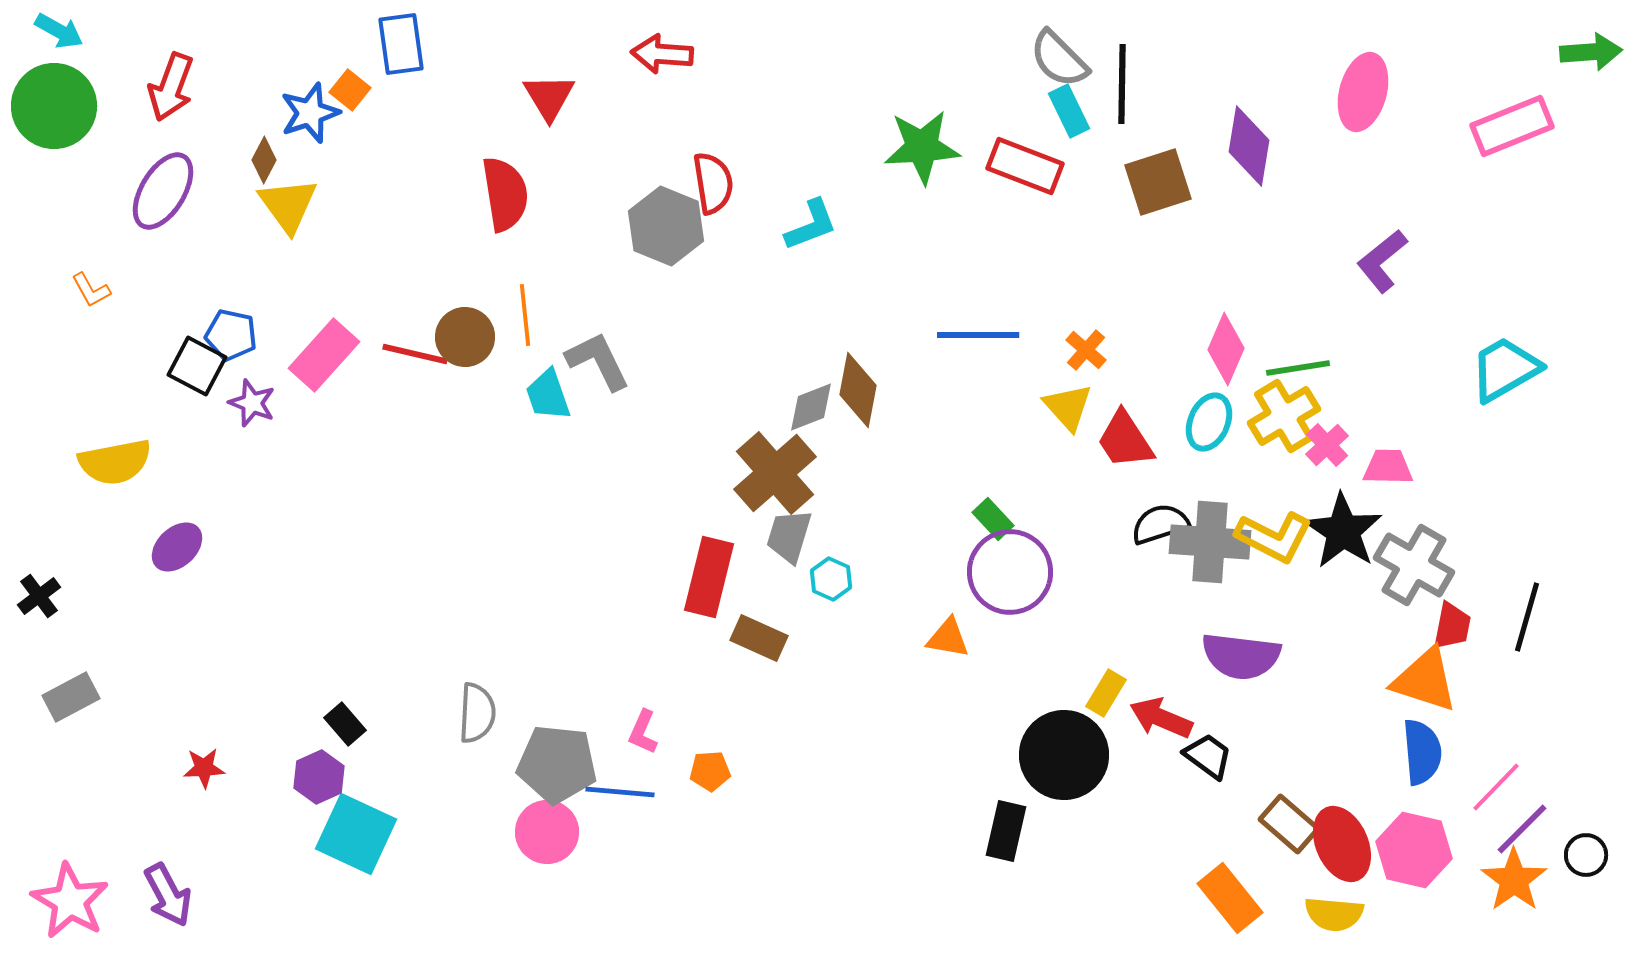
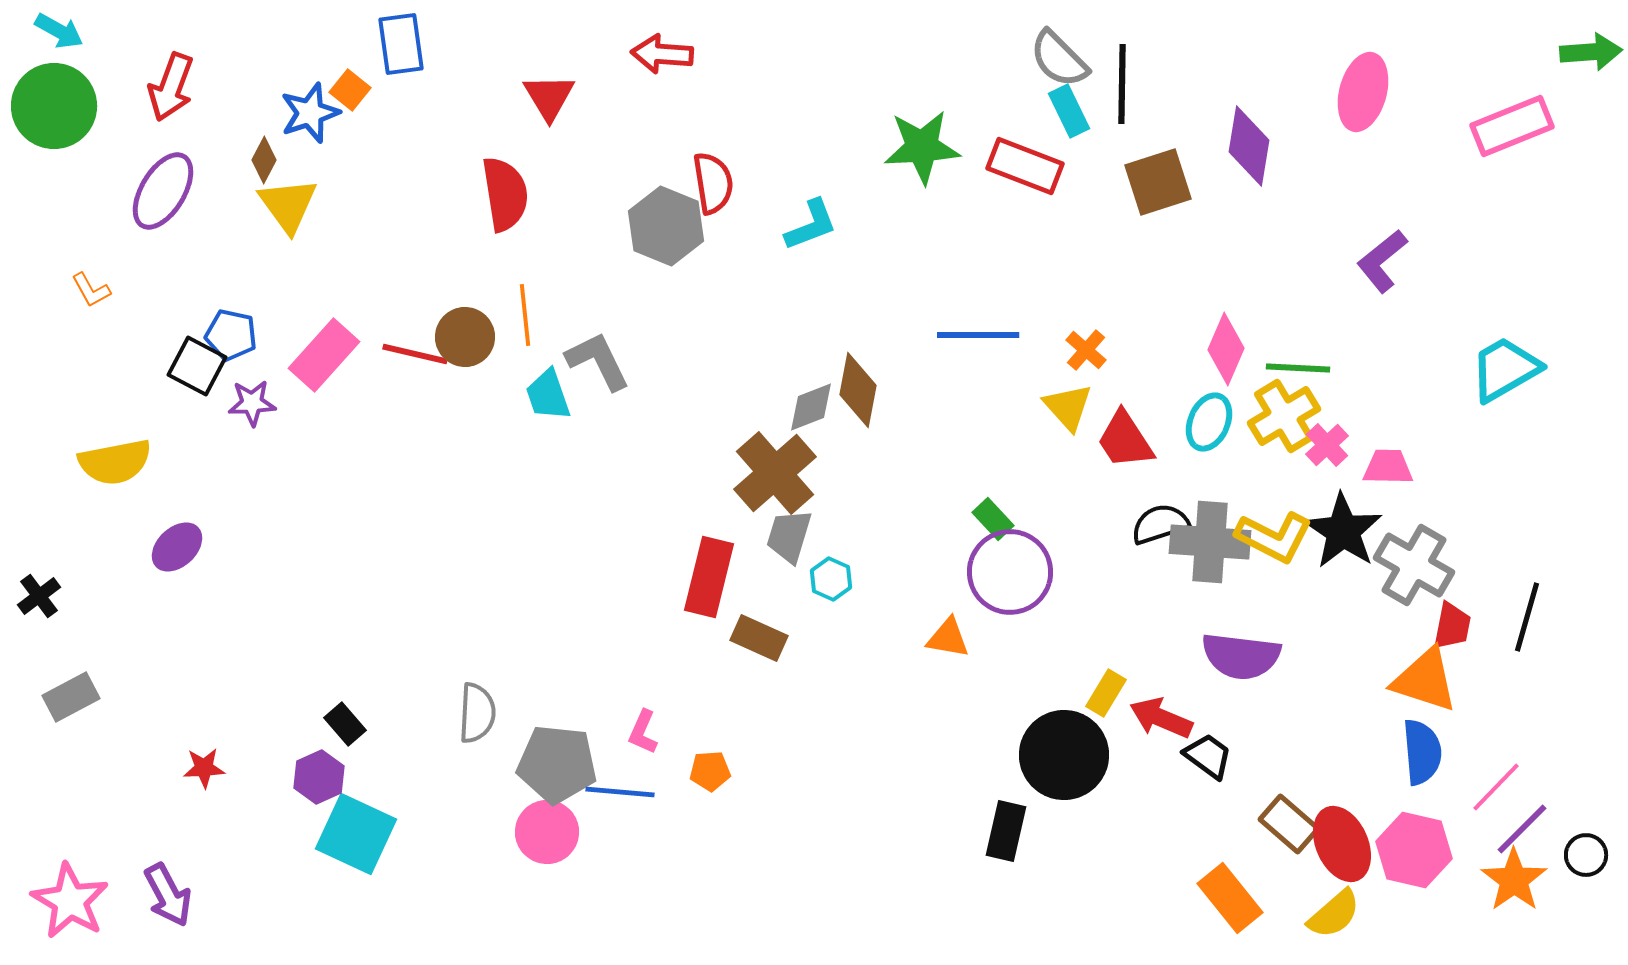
green line at (1298, 368): rotated 12 degrees clockwise
purple star at (252, 403): rotated 24 degrees counterclockwise
yellow semicircle at (1334, 914): rotated 46 degrees counterclockwise
